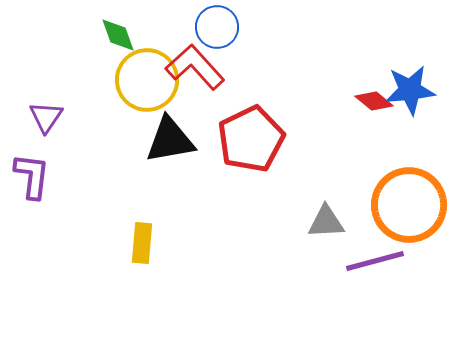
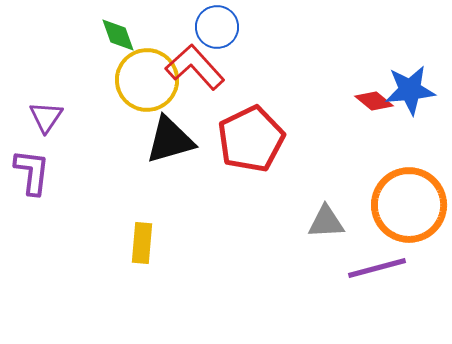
black triangle: rotated 6 degrees counterclockwise
purple L-shape: moved 4 px up
purple line: moved 2 px right, 7 px down
